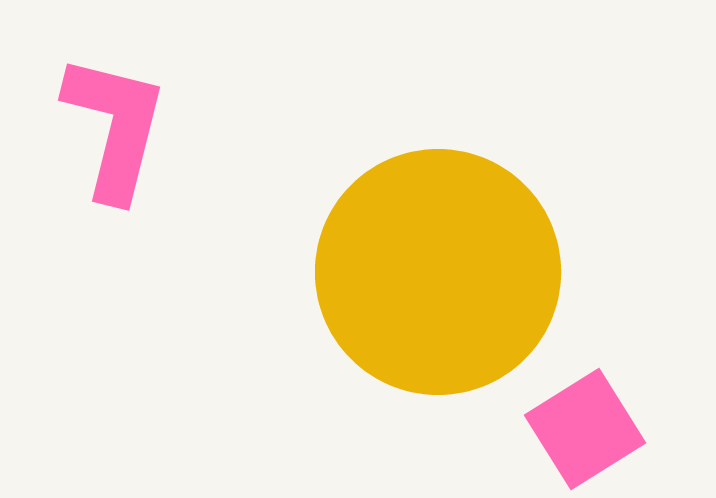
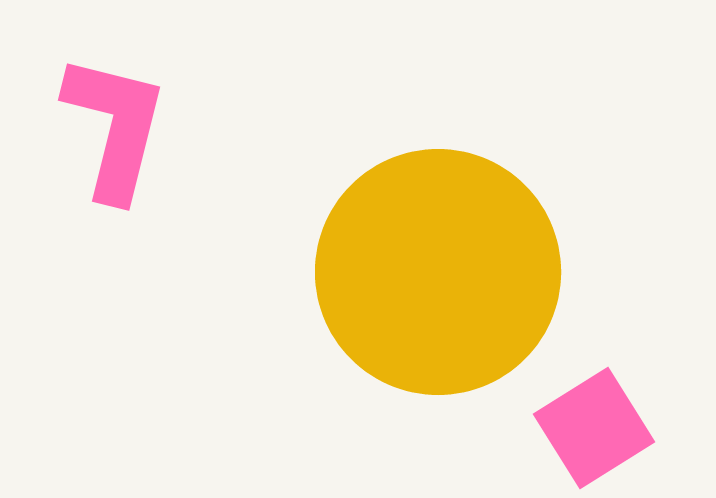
pink square: moved 9 px right, 1 px up
